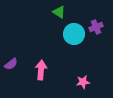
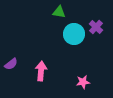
green triangle: rotated 24 degrees counterclockwise
purple cross: rotated 24 degrees counterclockwise
pink arrow: moved 1 px down
